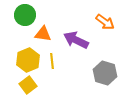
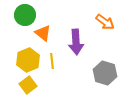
orange triangle: moved 1 px up; rotated 30 degrees clockwise
purple arrow: moved 2 px down; rotated 120 degrees counterclockwise
